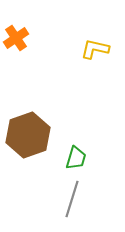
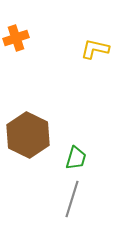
orange cross: rotated 15 degrees clockwise
brown hexagon: rotated 15 degrees counterclockwise
